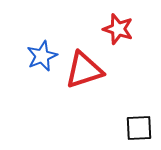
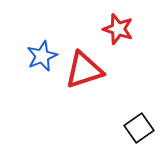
black square: rotated 32 degrees counterclockwise
